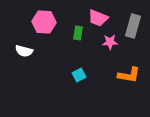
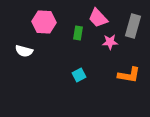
pink trapezoid: rotated 25 degrees clockwise
